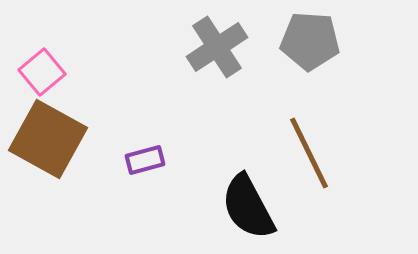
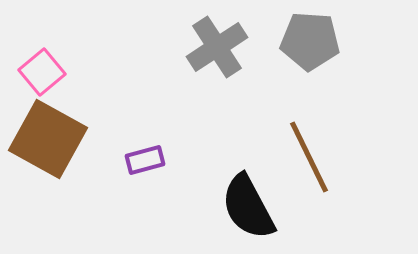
brown line: moved 4 px down
